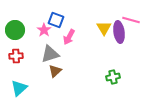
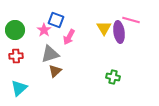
green cross: rotated 24 degrees clockwise
